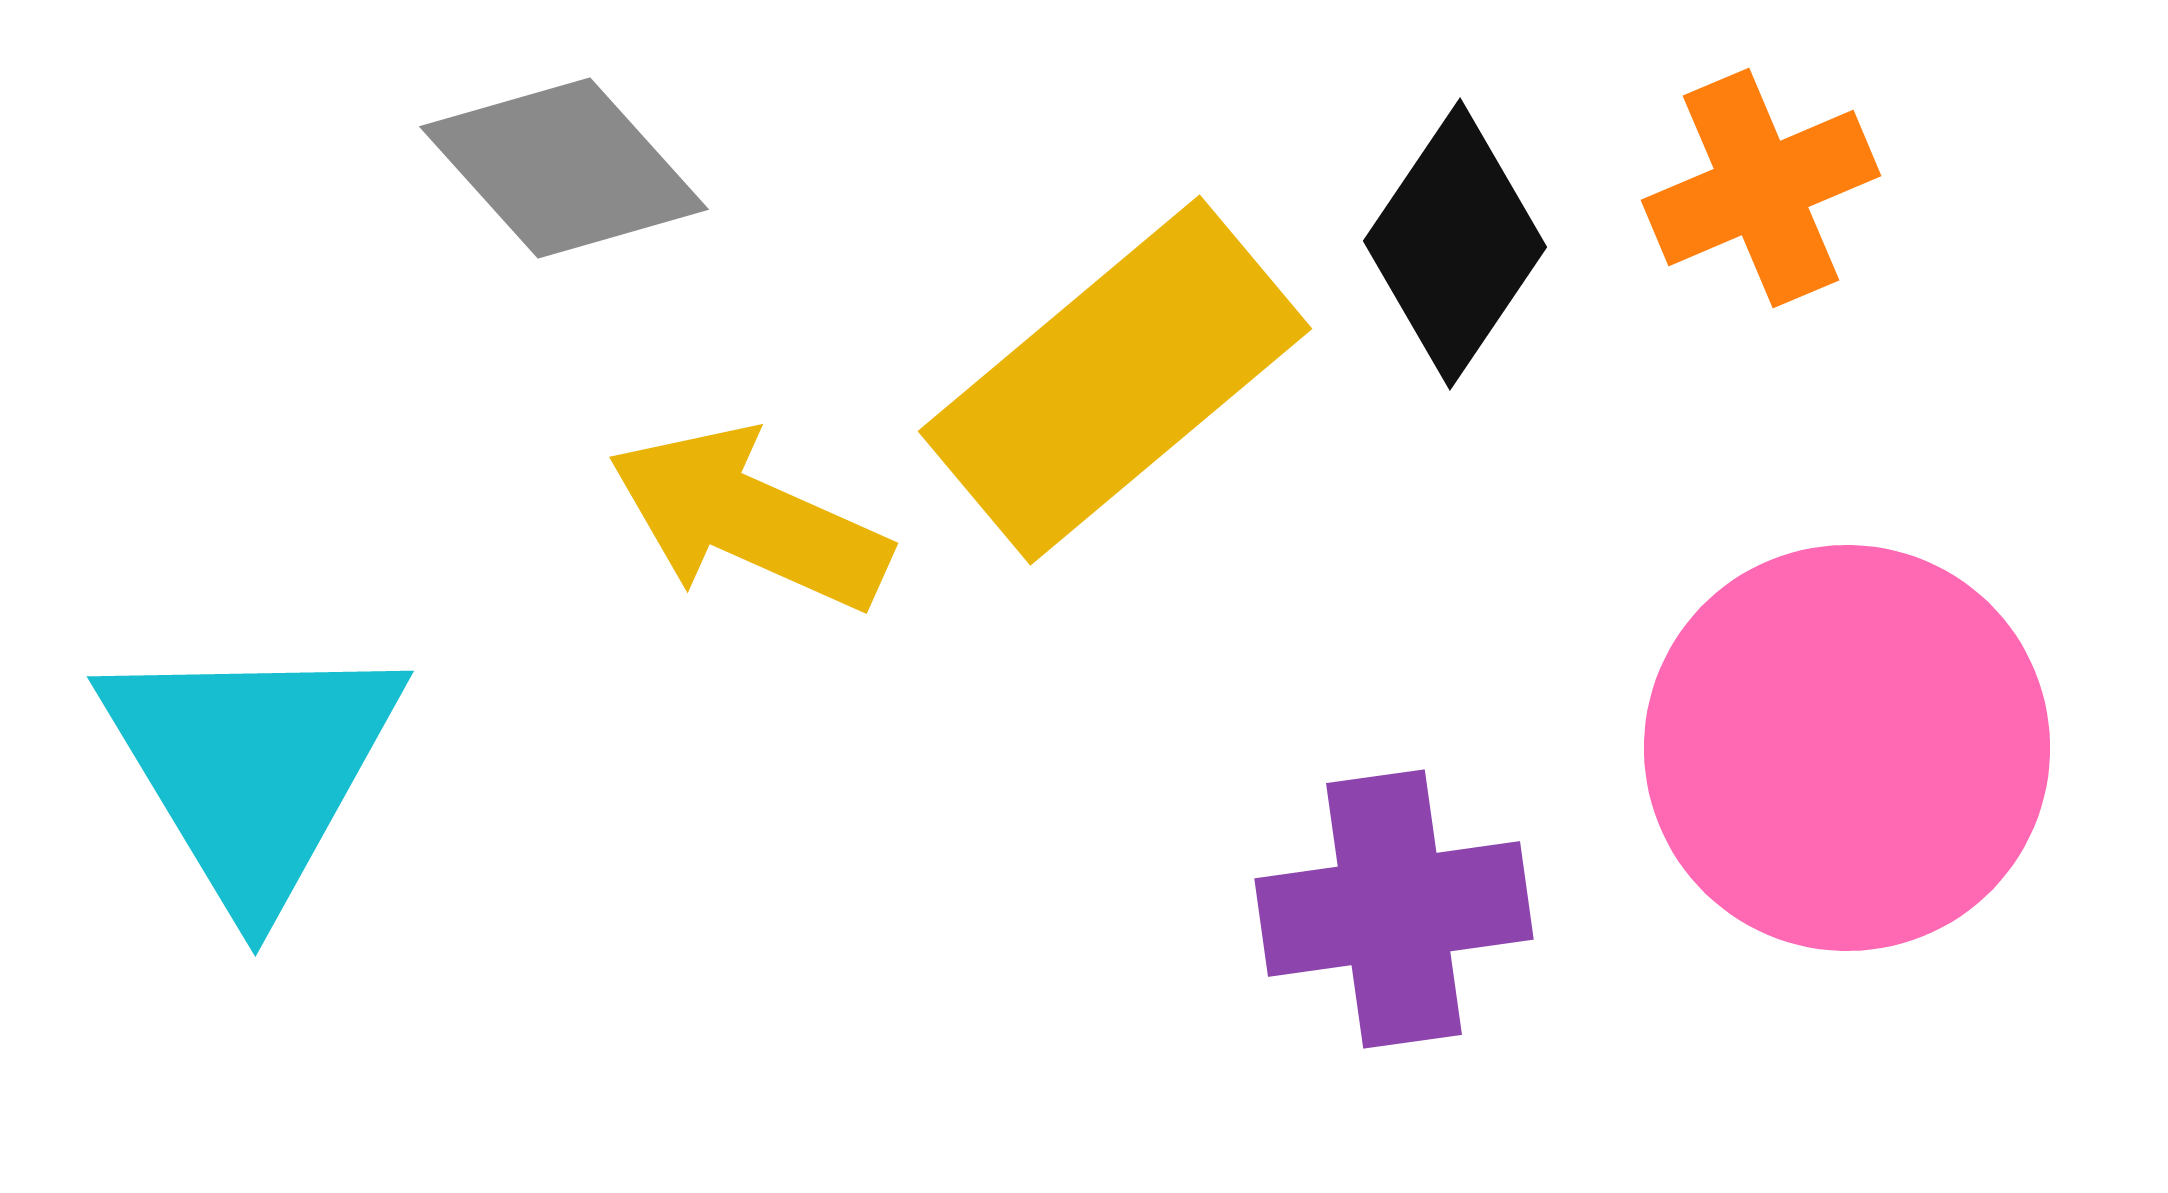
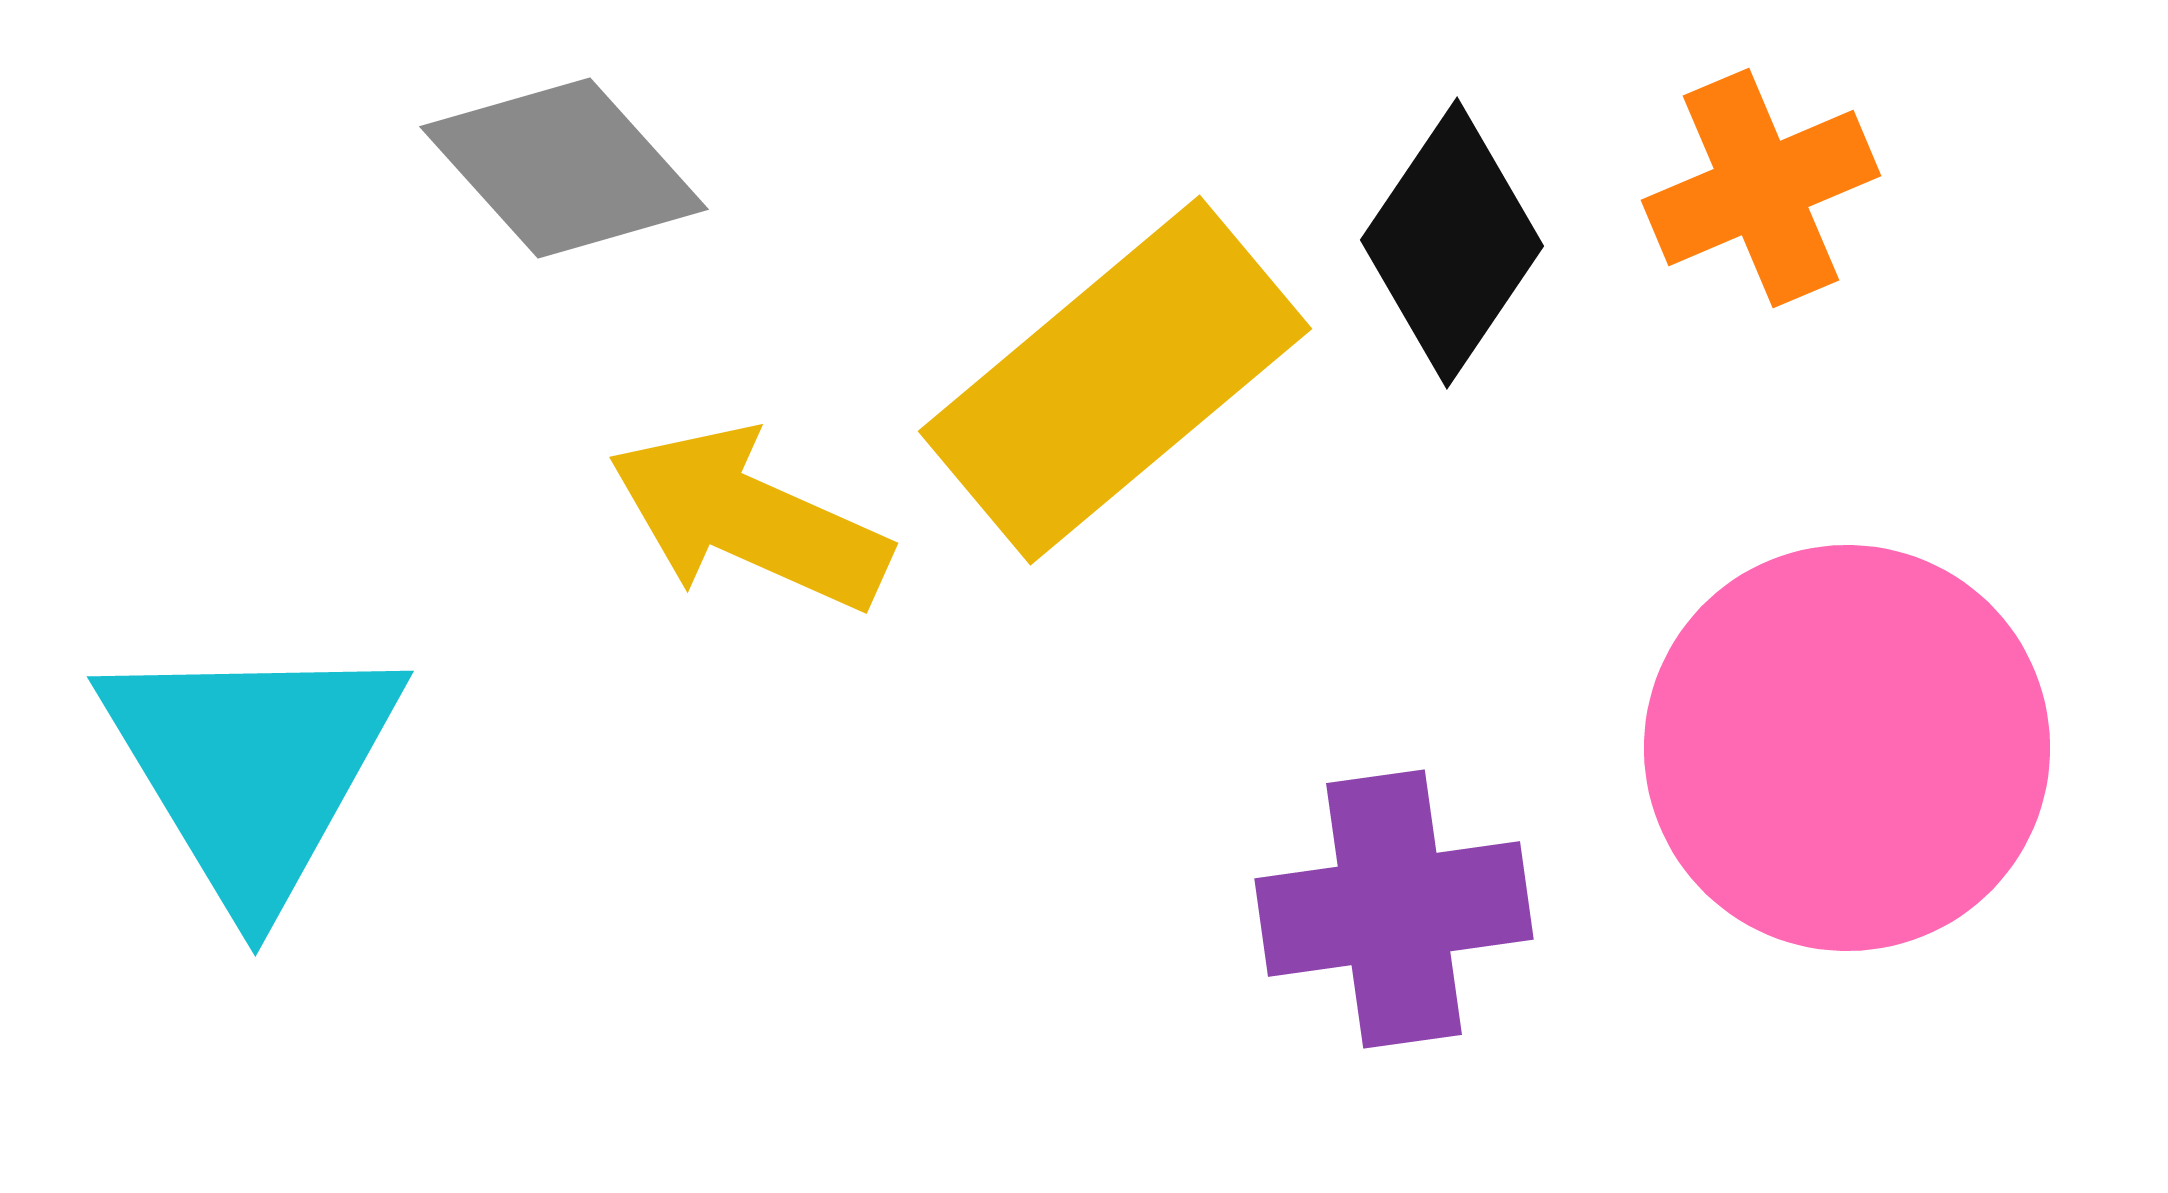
black diamond: moved 3 px left, 1 px up
